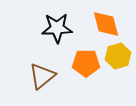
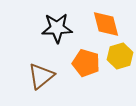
yellow hexagon: moved 2 px right
orange pentagon: rotated 16 degrees clockwise
brown triangle: moved 1 px left
